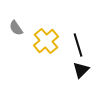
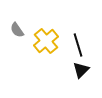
gray semicircle: moved 1 px right, 2 px down
